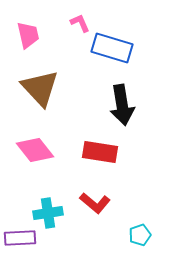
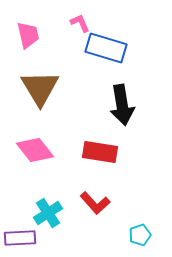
blue rectangle: moved 6 px left
brown triangle: rotated 12 degrees clockwise
red L-shape: rotated 8 degrees clockwise
cyan cross: rotated 24 degrees counterclockwise
